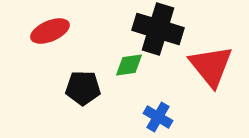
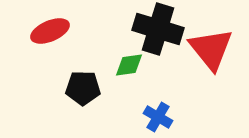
red triangle: moved 17 px up
